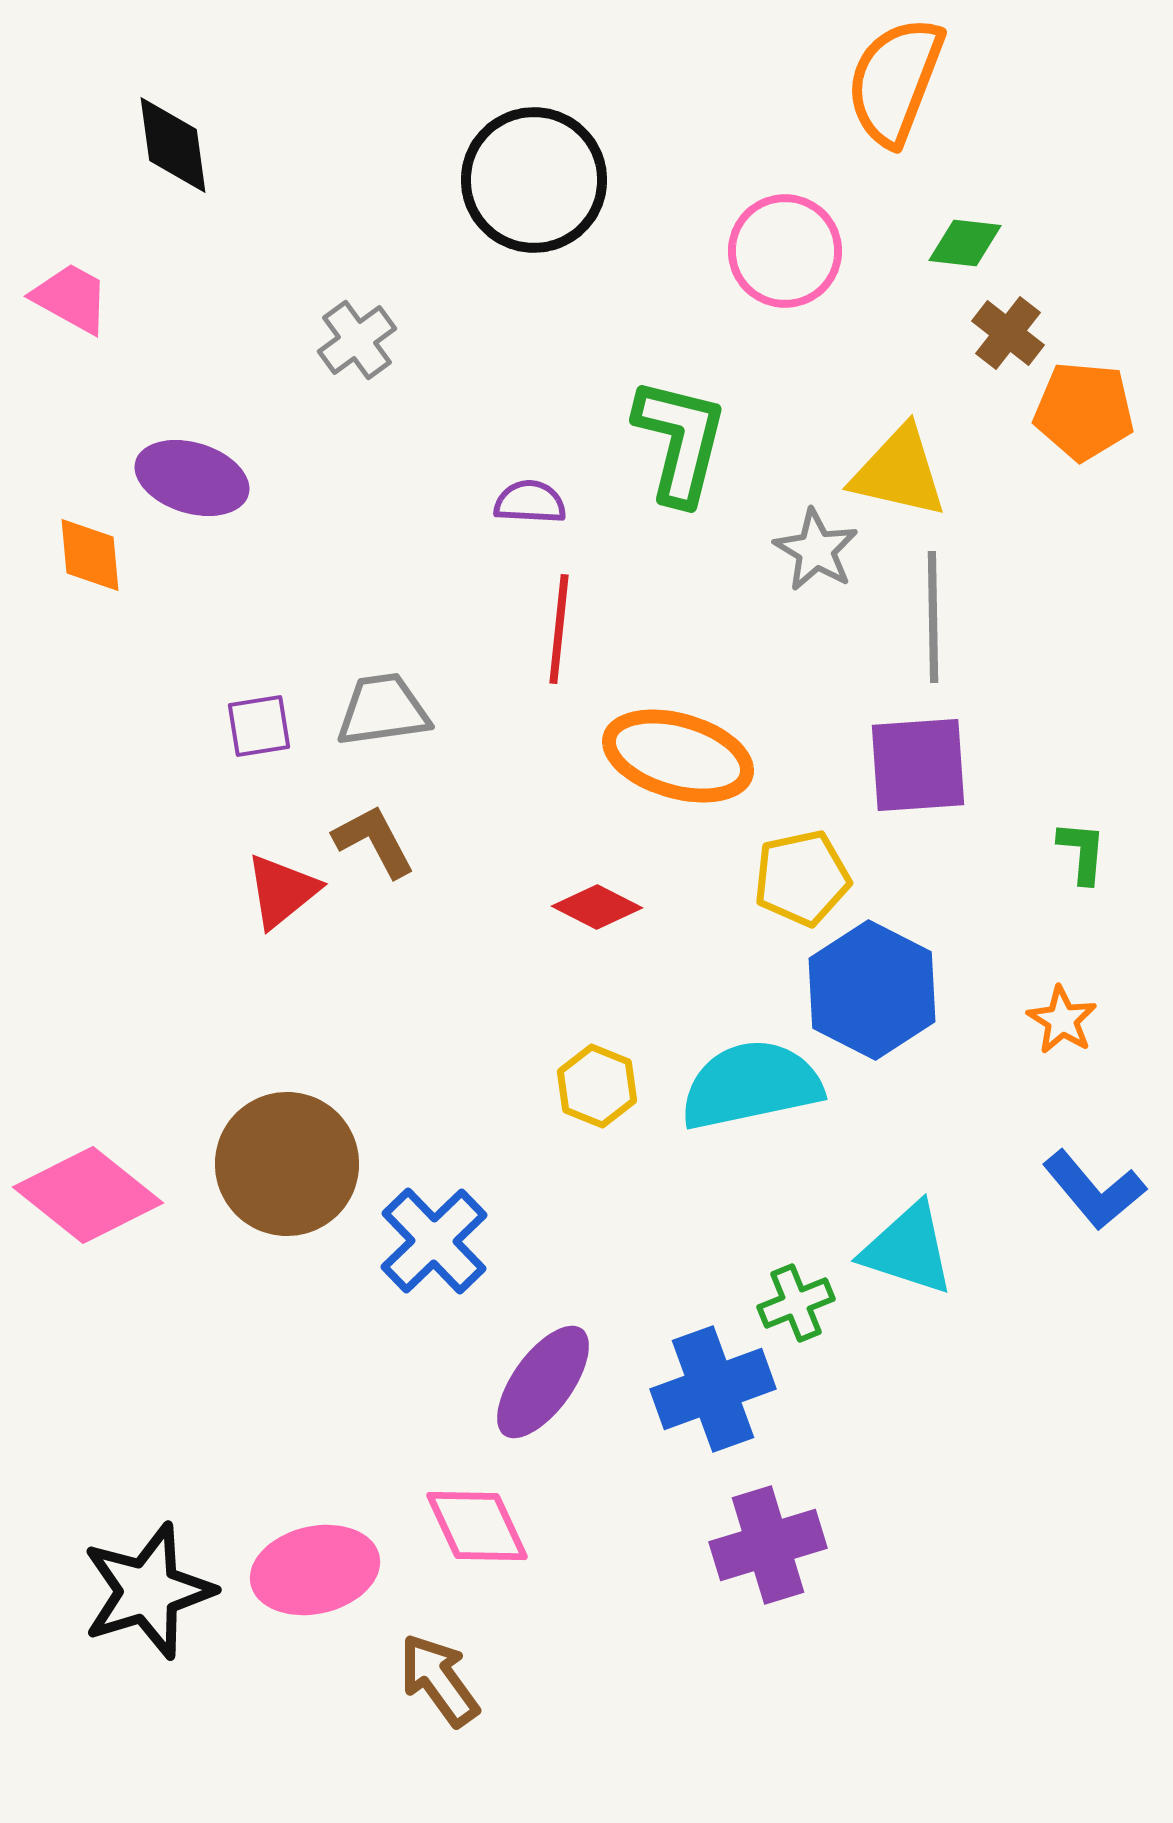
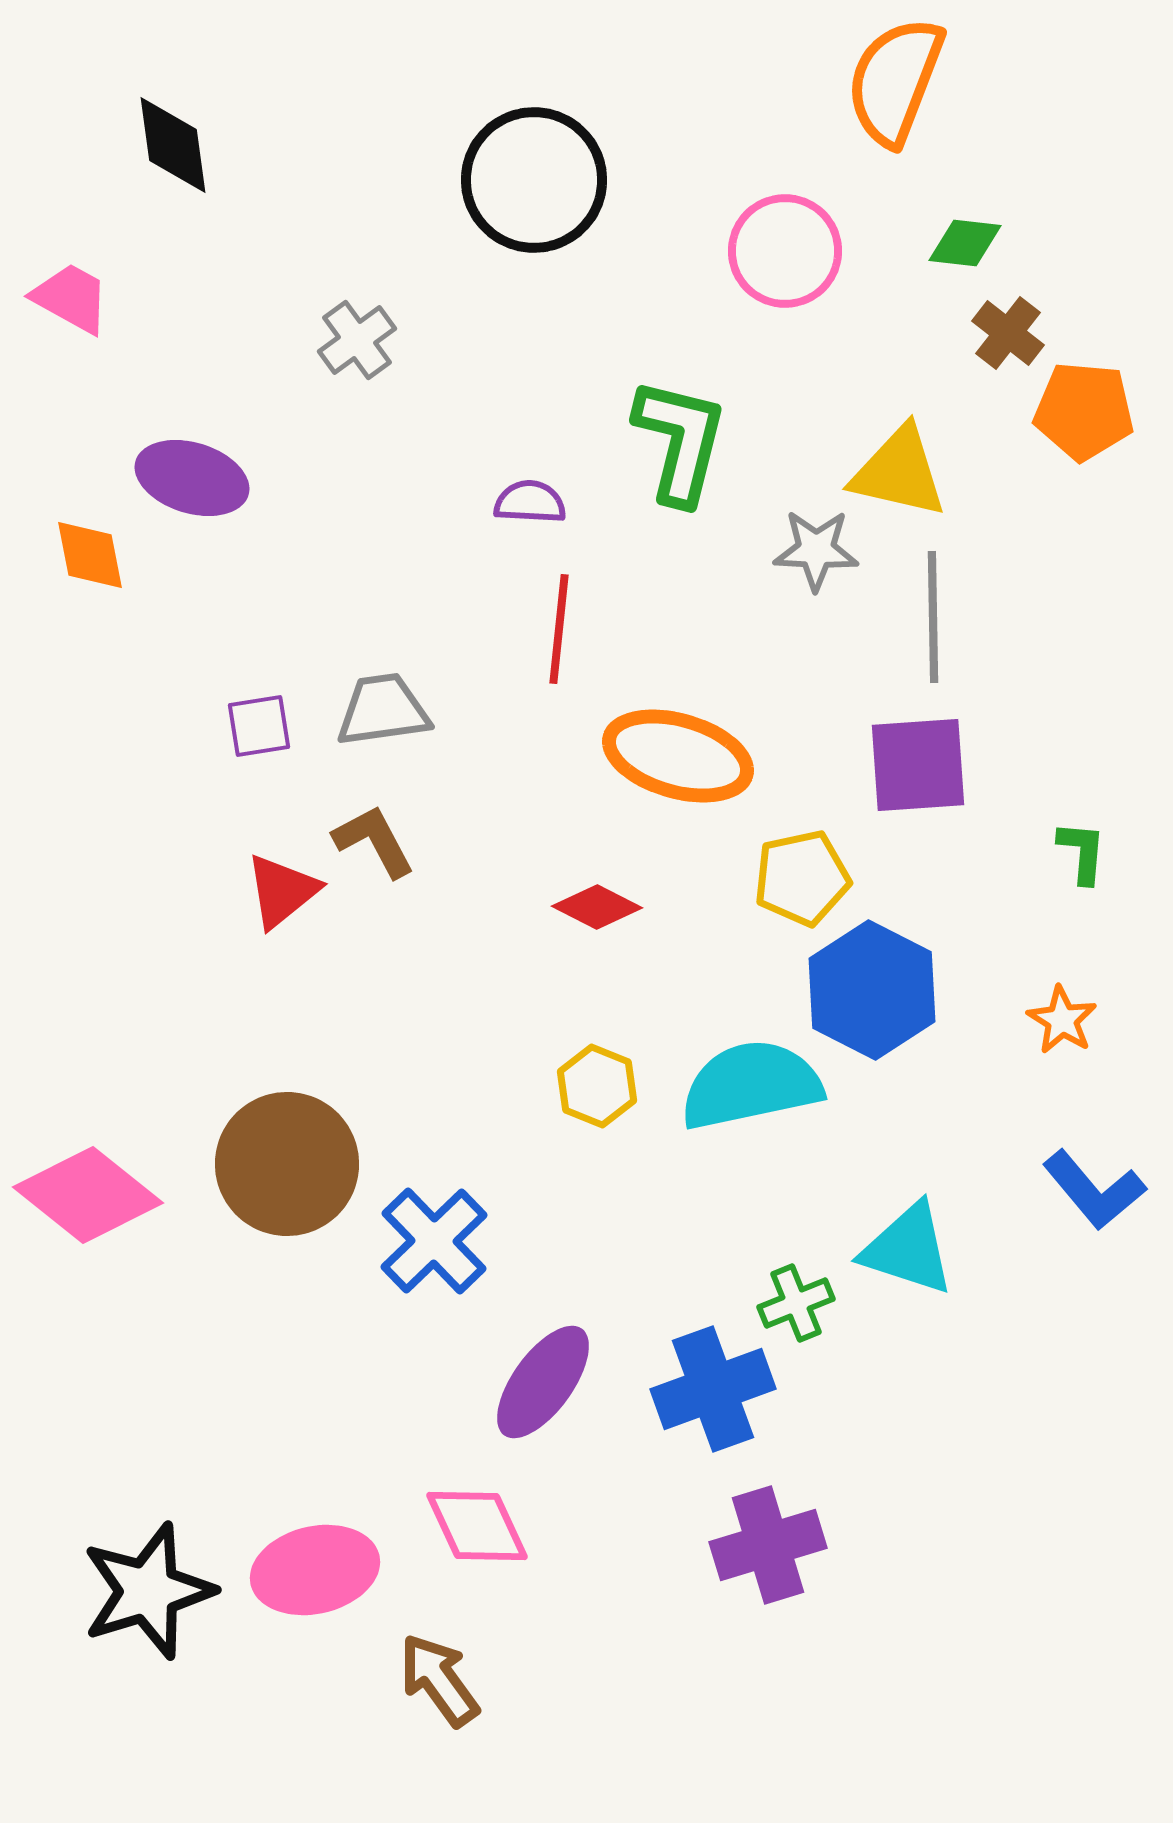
gray star at (816, 550): rotated 28 degrees counterclockwise
orange diamond at (90, 555): rotated 6 degrees counterclockwise
